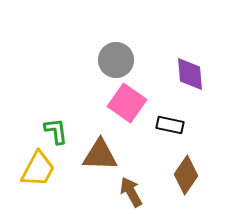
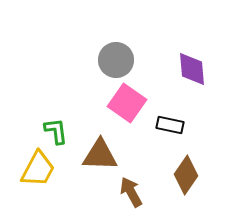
purple diamond: moved 2 px right, 5 px up
